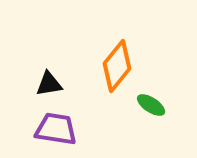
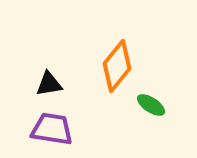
purple trapezoid: moved 4 px left
